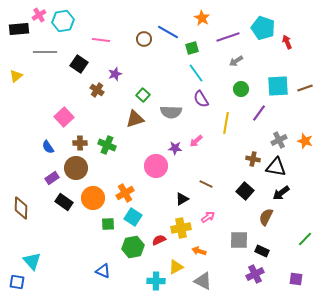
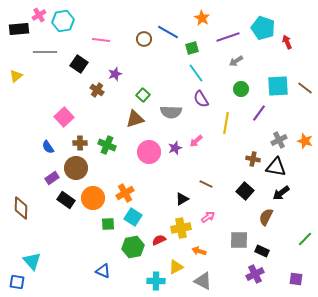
brown line at (305, 88): rotated 56 degrees clockwise
purple star at (175, 148): rotated 24 degrees counterclockwise
pink circle at (156, 166): moved 7 px left, 14 px up
black rectangle at (64, 202): moved 2 px right, 2 px up
